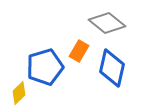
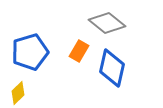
blue pentagon: moved 15 px left, 15 px up
yellow diamond: moved 1 px left
